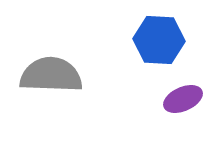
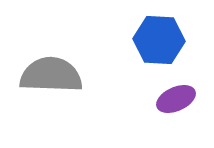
purple ellipse: moved 7 px left
